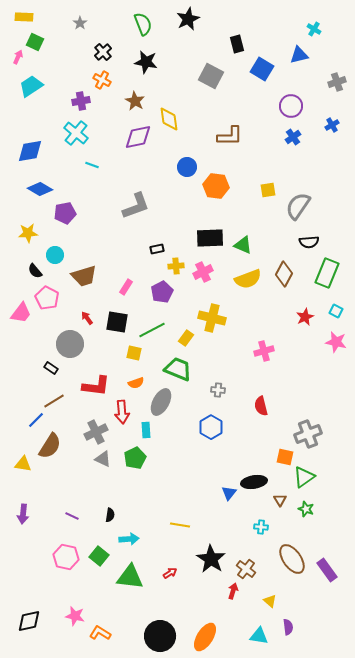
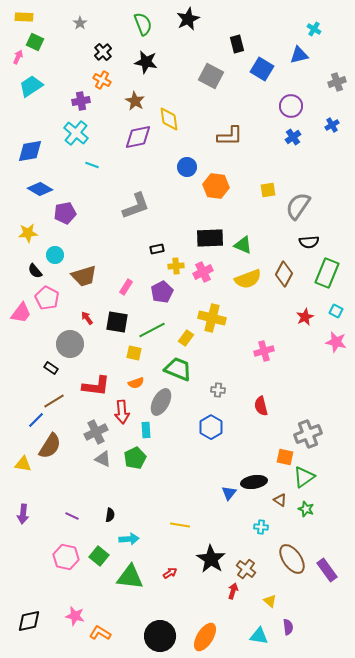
brown triangle at (280, 500): rotated 24 degrees counterclockwise
